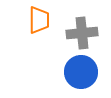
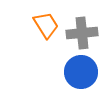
orange trapezoid: moved 7 px right, 5 px down; rotated 32 degrees counterclockwise
